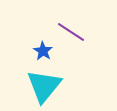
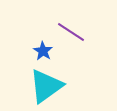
cyan triangle: moved 2 px right; rotated 15 degrees clockwise
